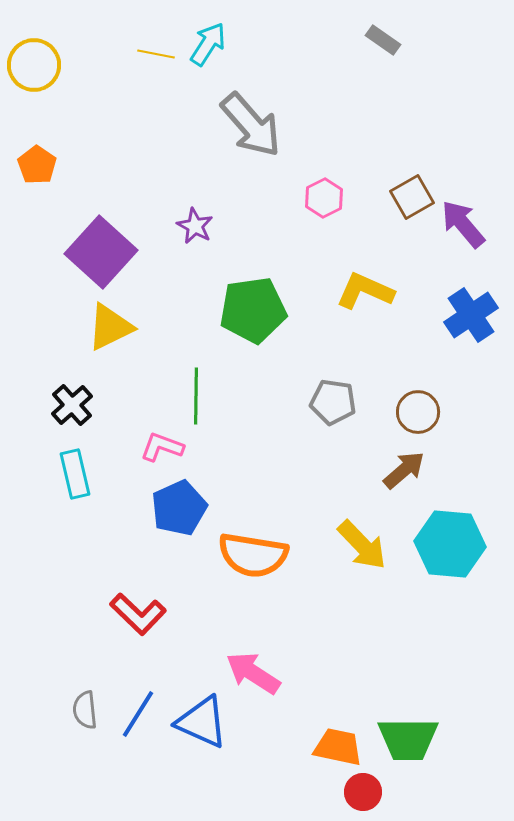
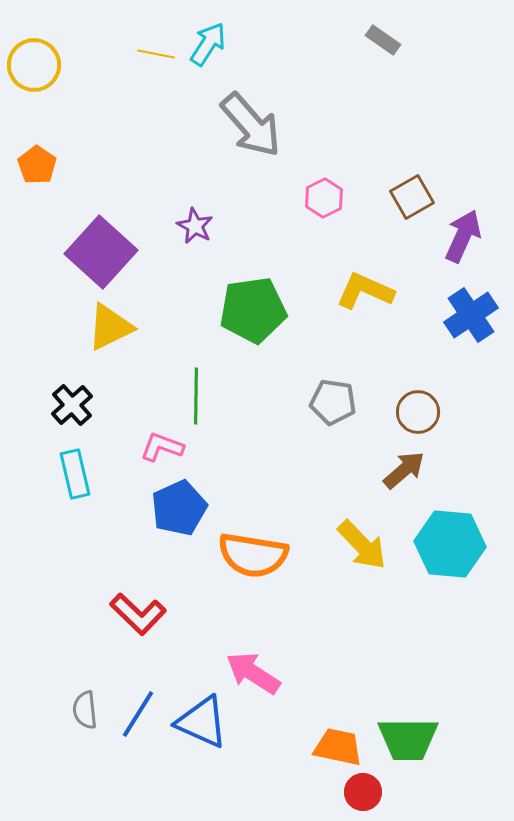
purple arrow: moved 12 px down; rotated 64 degrees clockwise
